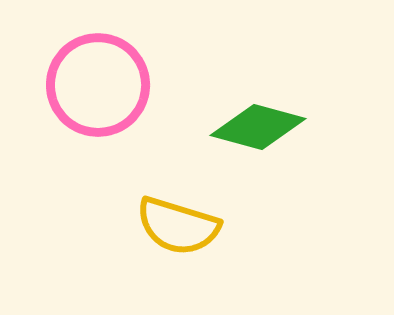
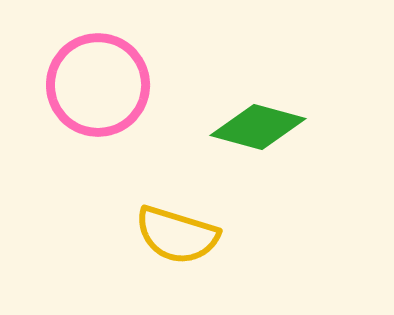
yellow semicircle: moved 1 px left, 9 px down
